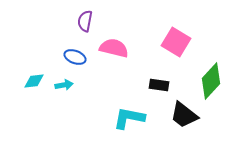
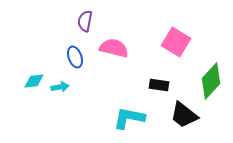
blue ellipse: rotated 50 degrees clockwise
cyan arrow: moved 4 px left, 2 px down
